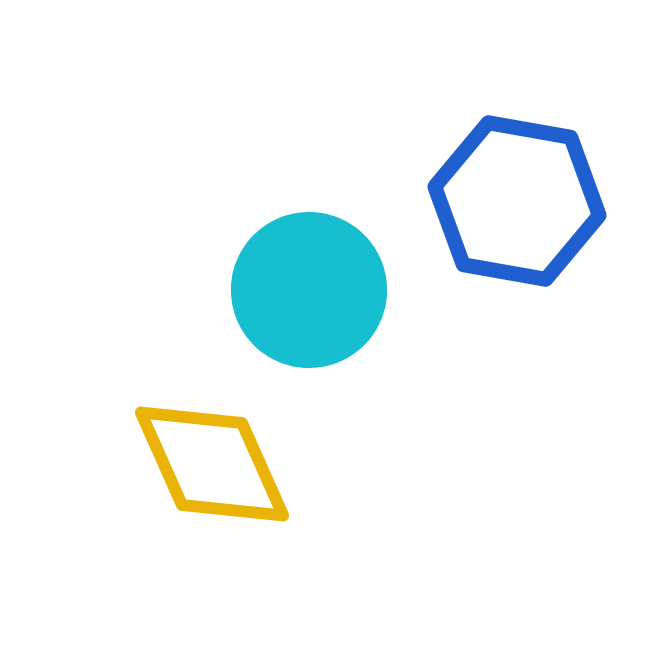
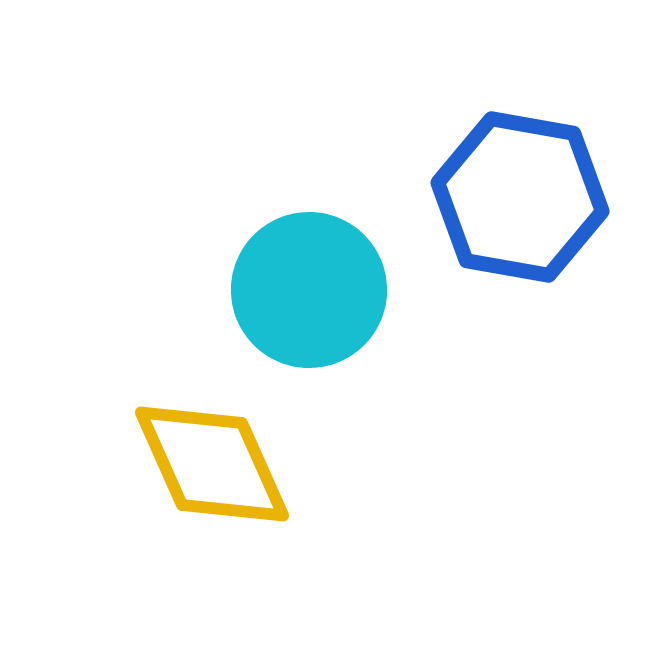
blue hexagon: moved 3 px right, 4 px up
